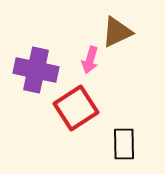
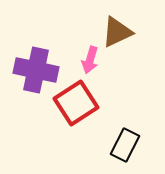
red square: moved 5 px up
black rectangle: moved 1 px right, 1 px down; rotated 28 degrees clockwise
